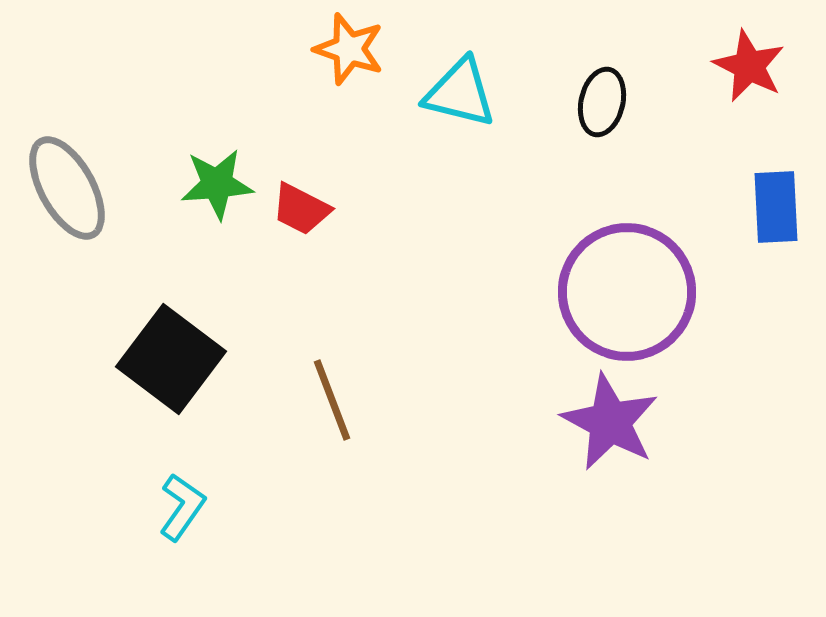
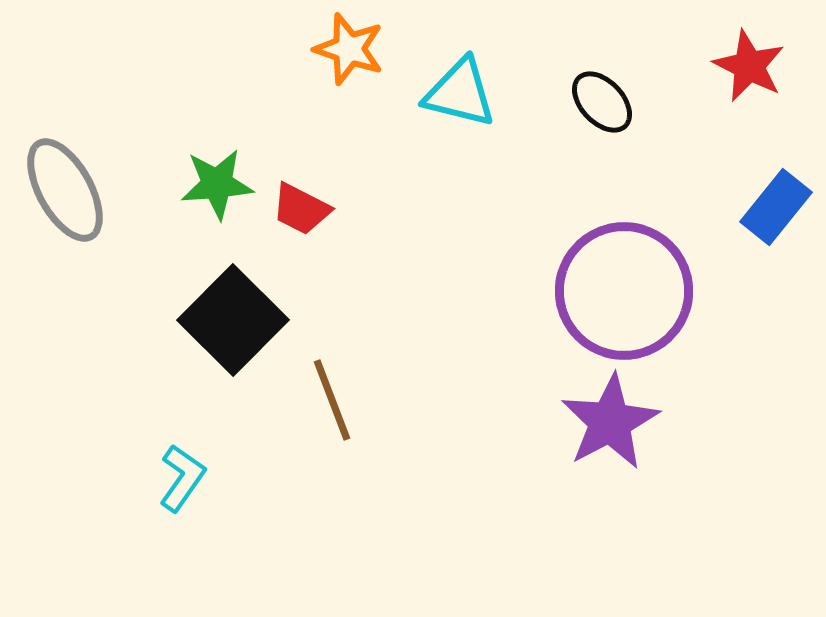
black ellipse: rotated 56 degrees counterclockwise
gray ellipse: moved 2 px left, 2 px down
blue rectangle: rotated 42 degrees clockwise
purple circle: moved 3 px left, 1 px up
black square: moved 62 px right, 39 px up; rotated 8 degrees clockwise
purple star: rotated 16 degrees clockwise
cyan L-shape: moved 29 px up
